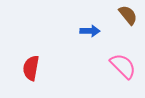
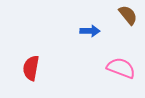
pink semicircle: moved 2 px left, 2 px down; rotated 24 degrees counterclockwise
